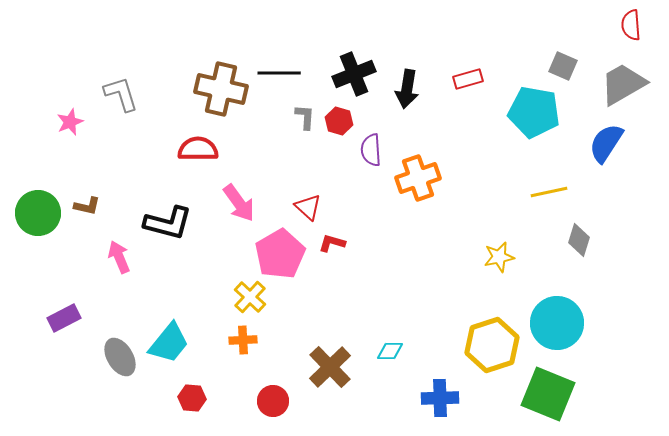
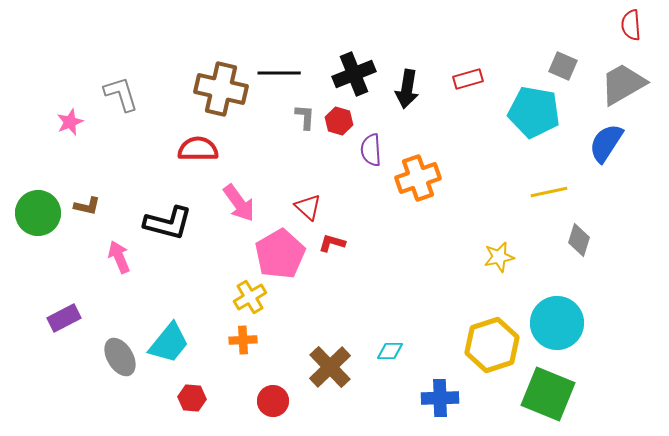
yellow cross at (250, 297): rotated 16 degrees clockwise
